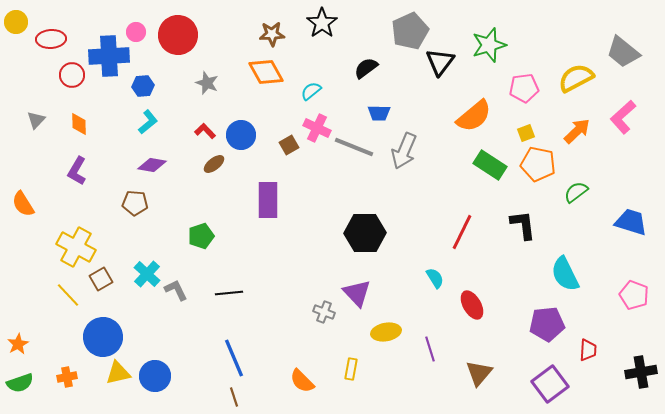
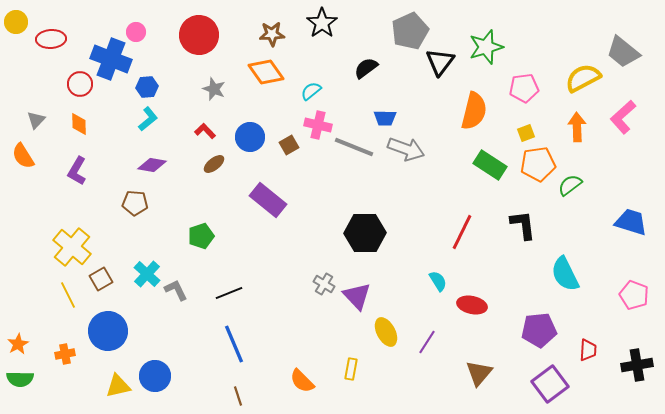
red circle at (178, 35): moved 21 px right
green star at (489, 45): moved 3 px left, 2 px down
blue cross at (109, 56): moved 2 px right, 3 px down; rotated 24 degrees clockwise
orange diamond at (266, 72): rotated 6 degrees counterclockwise
red circle at (72, 75): moved 8 px right, 9 px down
yellow semicircle at (576, 78): moved 7 px right
gray star at (207, 83): moved 7 px right, 6 px down
blue hexagon at (143, 86): moved 4 px right, 1 px down
blue trapezoid at (379, 113): moved 6 px right, 5 px down
orange semicircle at (474, 116): moved 5 px up; rotated 36 degrees counterclockwise
cyan L-shape at (148, 122): moved 3 px up
pink cross at (317, 128): moved 1 px right, 3 px up; rotated 12 degrees counterclockwise
orange arrow at (577, 131): moved 4 px up; rotated 48 degrees counterclockwise
blue circle at (241, 135): moved 9 px right, 2 px down
gray arrow at (404, 151): moved 2 px right, 2 px up; rotated 93 degrees counterclockwise
orange pentagon at (538, 164): rotated 20 degrees counterclockwise
green semicircle at (576, 192): moved 6 px left, 7 px up
purple rectangle at (268, 200): rotated 51 degrees counterclockwise
orange semicircle at (23, 204): moved 48 px up
yellow cross at (76, 247): moved 4 px left; rotated 12 degrees clockwise
cyan semicircle at (435, 278): moved 3 px right, 3 px down
black line at (229, 293): rotated 16 degrees counterclockwise
purple triangle at (357, 293): moved 3 px down
yellow line at (68, 295): rotated 16 degrees clockwise
red ellipse at (472, 305): rotated 48 degrees counterclockwise
gray cross at (324, 312): moved 28 px up; rotated 10 degrees clockwise
purple pentagon at (547, 324): moved 8 px left, 6 px down
yellow ellipse at (386, 332): rotated 72 degrees clockwise
blue circle at (103, 337): moved 5 px right, 6 px up
purple line at (430, 349): moved 3 px left, 7 px up; rotated 50 degrees clockwise
blue line at (234, 358): moved 14 px up
black cross at (641, 372): moved 4 px left, 7 px up
yellow triangle at (118, 373): moved 13 px down
orange cross at (67, 377): moved 2 px left, 23 px up
green semicircle at (20, 383): moved 4 px up; rotated 20 degrees clockwise
brown line at (234, 397): moved 4 px right, 1 px up
